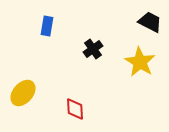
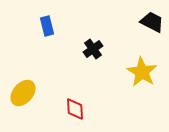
black trapezoid: moved 2 px right
blue rectangle: rotated 24 degrees counterclockwise
yellow star: moved 2 px right, 10 px down
